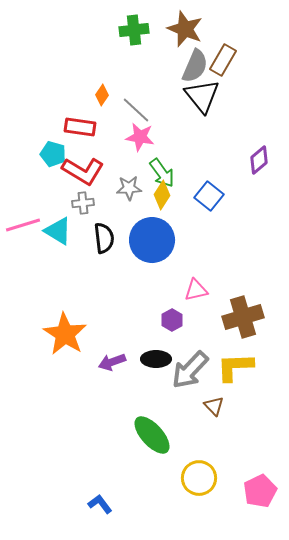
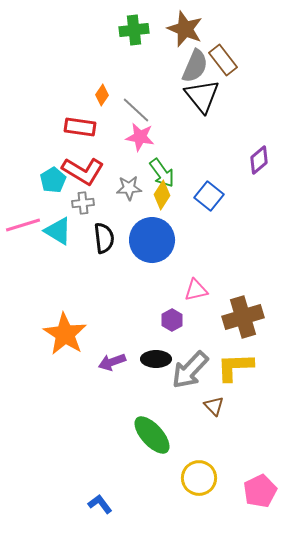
brown rectangle: rotated 68 degrees counterclockwise
cyan pentagon: moved 26 px down; rotated 25 degrees clockwise
